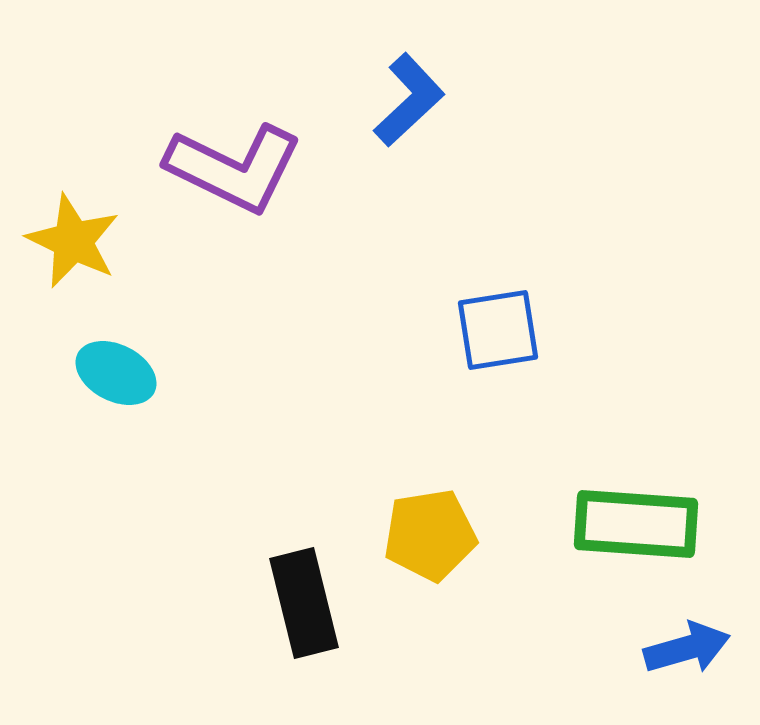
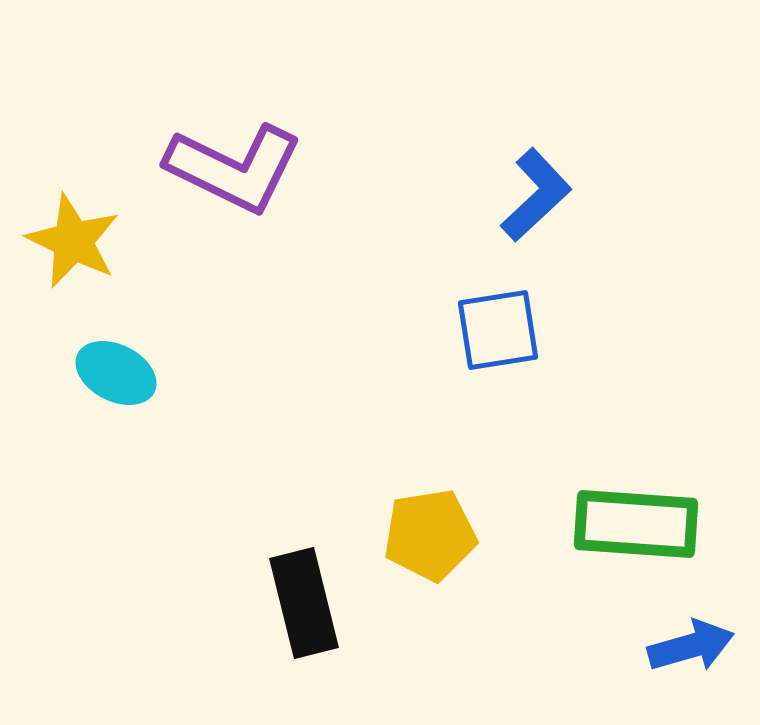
blue L-shape: moved 127 px right, 95 px down
blue arrow: moved 4 px right, 2 px up
